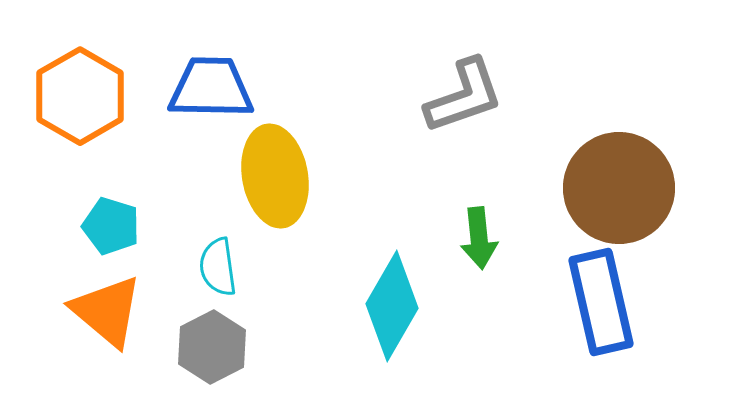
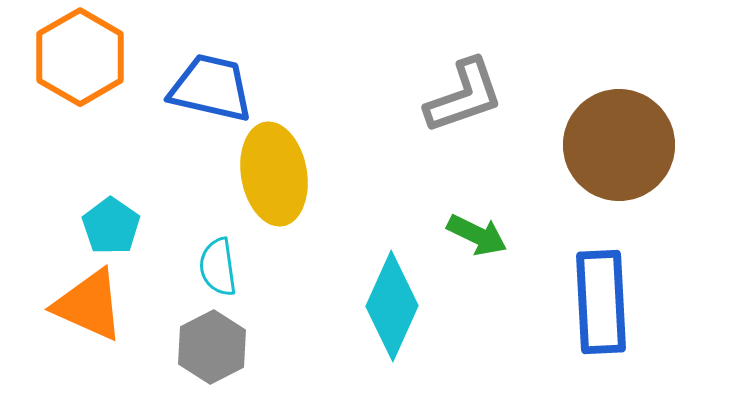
blue trapezoid: rotated 12 degrees clockwise
orange hexagon: moved 39 px up
yellow ellipse: moved 1 px left, 2 px up
brown circle: moved 43 px up
cyan pentagon: rotated 18 degrees clockwise
green arrow: moved 2 px left, 3 px up; rotated 58 degrees counterclockwise
blue rectangle: rotated 10 degrees clockwise
cyan diamond: rotated 6 degrees counterclockwise
orange triangle: moved 18 px left, 6 px up; rotated 16 degrees counterclockwise
